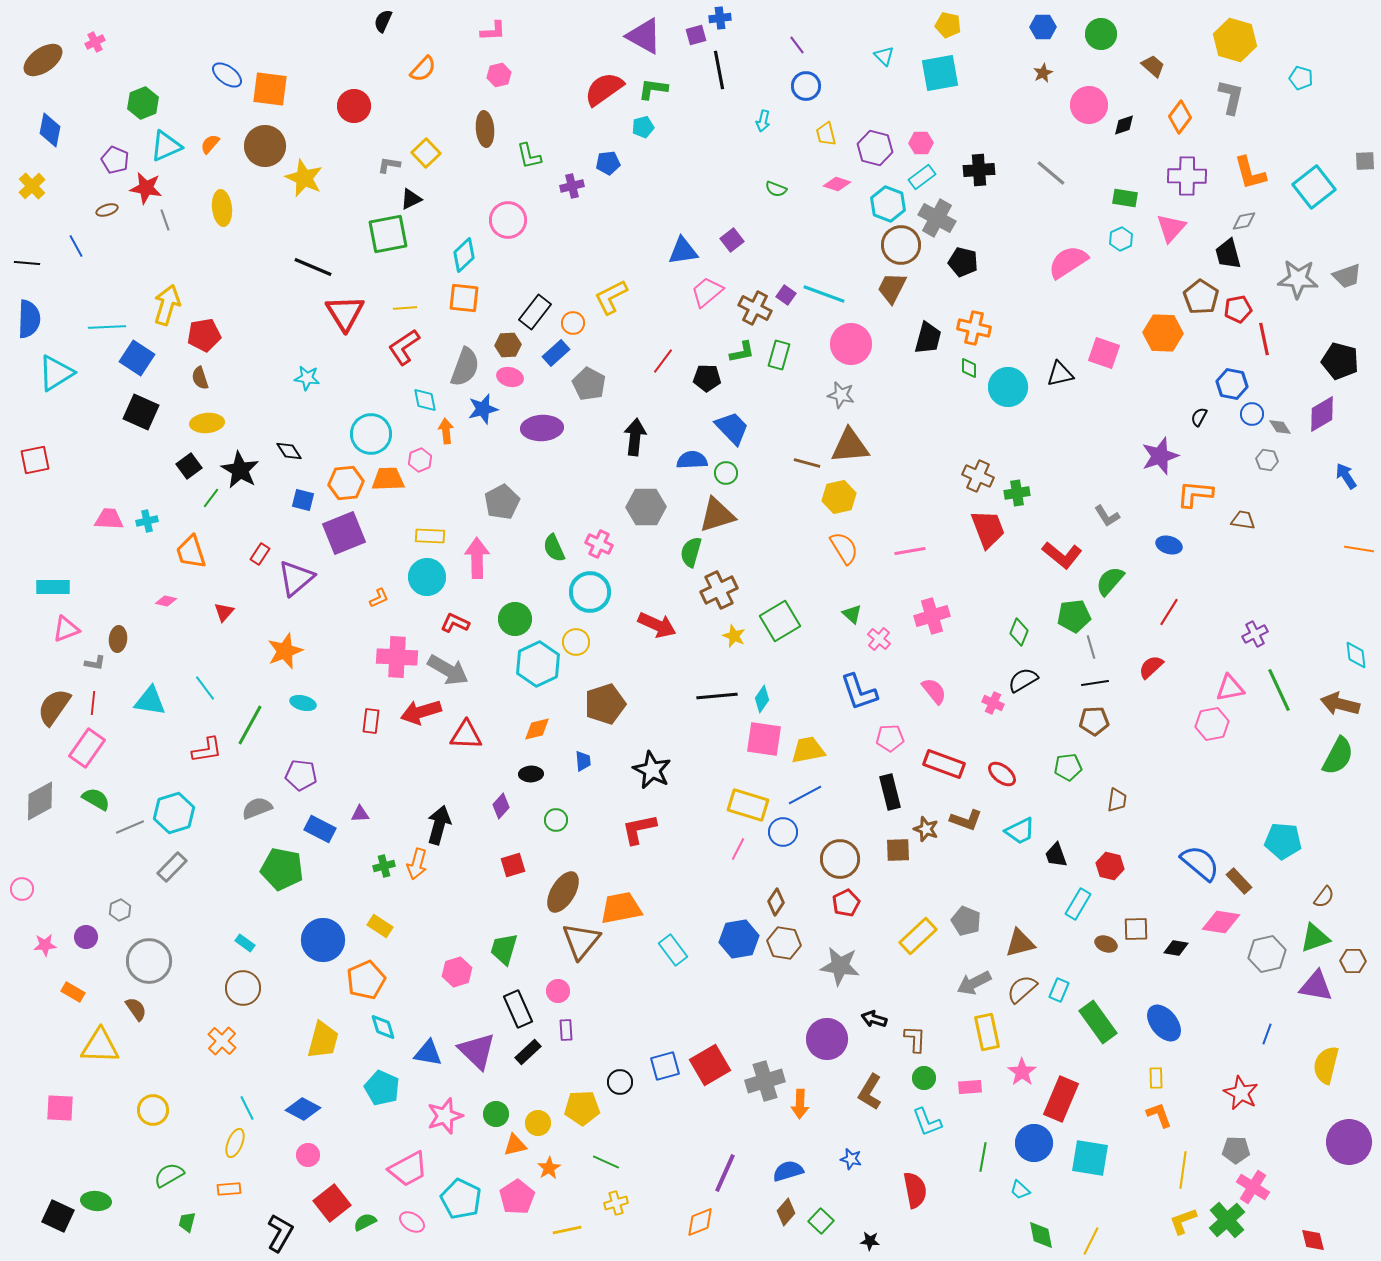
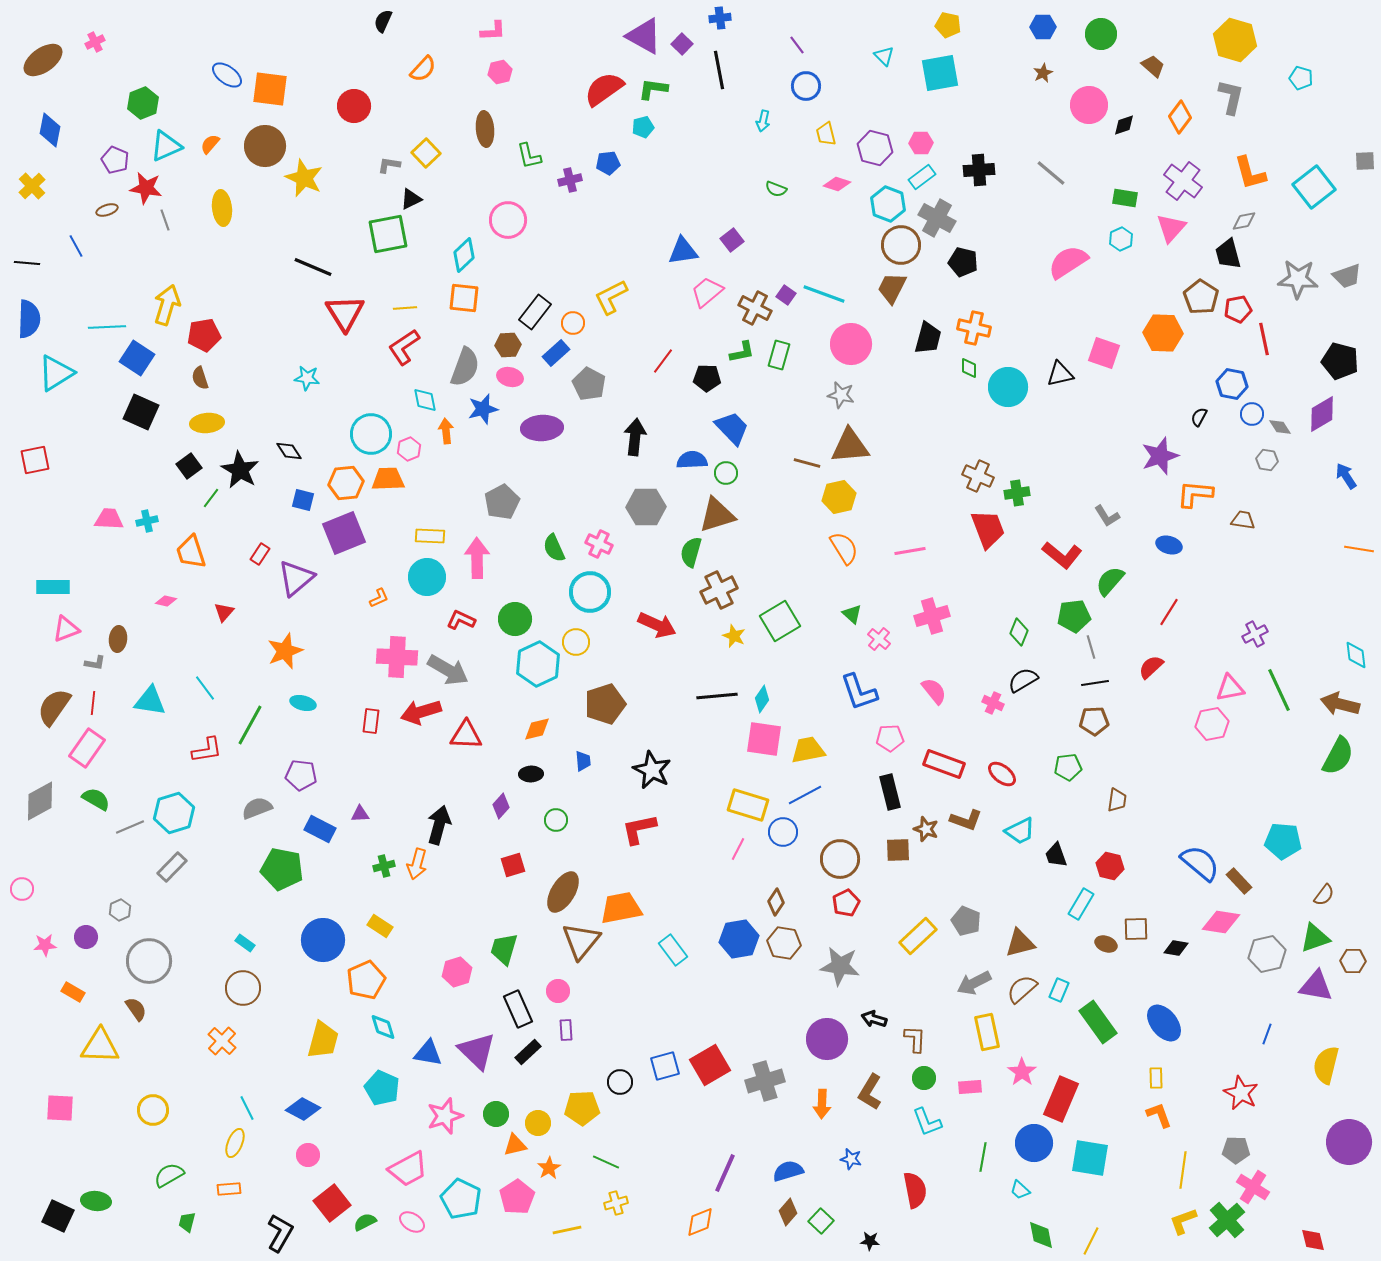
purple square at (696, 35): moved 14 px left, 9 px down; rotated 30 degrees counterclockwise
pink hexagon at (499, 75): moved 1 px right, 3 px up
purple cross at (1187, 176): moved 4 px left, 5 px down; rotated 36 degrees clockwise
purple cross at (572, 186): moved 2 px left, 6 px up
pink hexagon at (420, 460): moved 11 px left, 11 px up
red L-shape at (455, 623): moved 6 px right, 3 px up
brown semicircle at (1324, 897): moved 2 px up
cyan rectangle at (1078, 904): moved 3 px right
orange arrow at (800, 1104): moved 22 px right
brown diamond at (786, 1212): moved 2 px right
